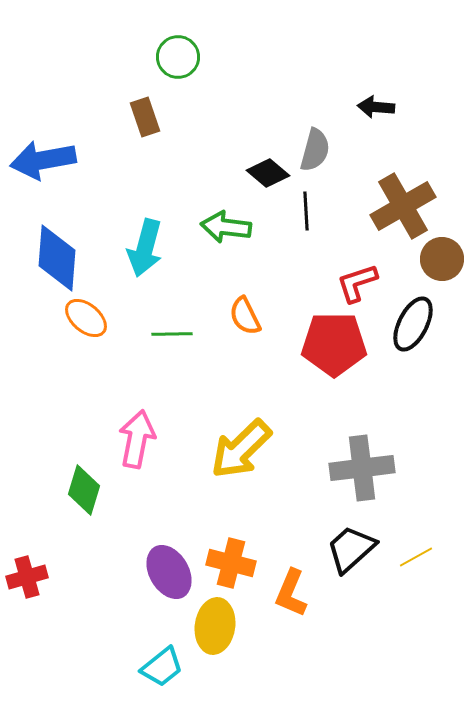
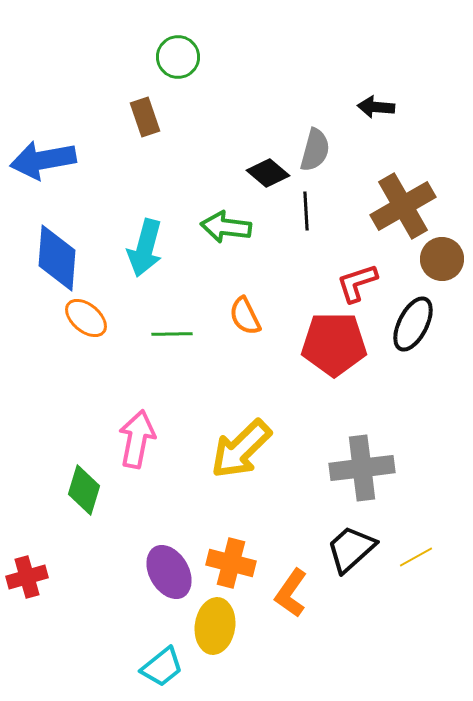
orange L-shape: rotated 12 degrees clockwise
